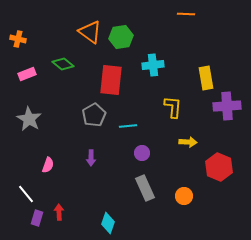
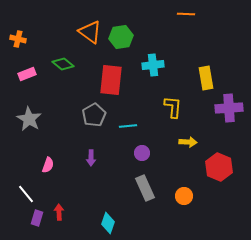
purple cross: moved 2 px right, 2 px down
